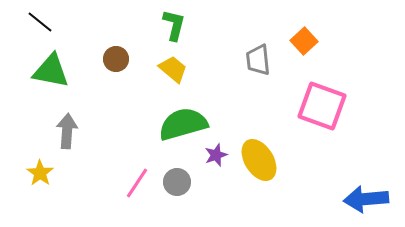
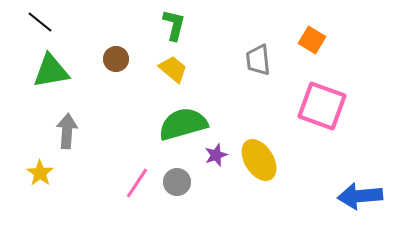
orange square: moved 8 px right, 1 px up; rotated 16 degrees counterclockwise
green triangle: rotated 21 degrees counterclockwise
blue arrow: moved 6 px left, 3 px up
